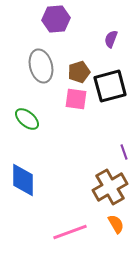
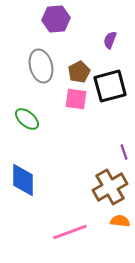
purple semicircle: moved 1 px left, 1 px down
brown pentagon: rotated 10 degrees counterclockwise
orange semicircle: moved 4 px right, 3 px up; rotated 54 degrees counterclockwise
